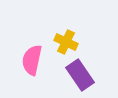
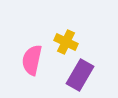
purple rectangle: rotated 64 degrees clockwise
